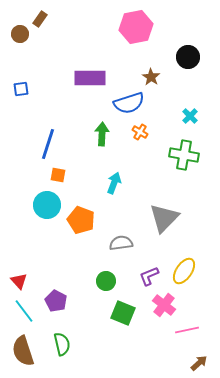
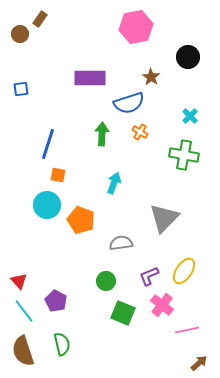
pink cross: moved 2 px left
